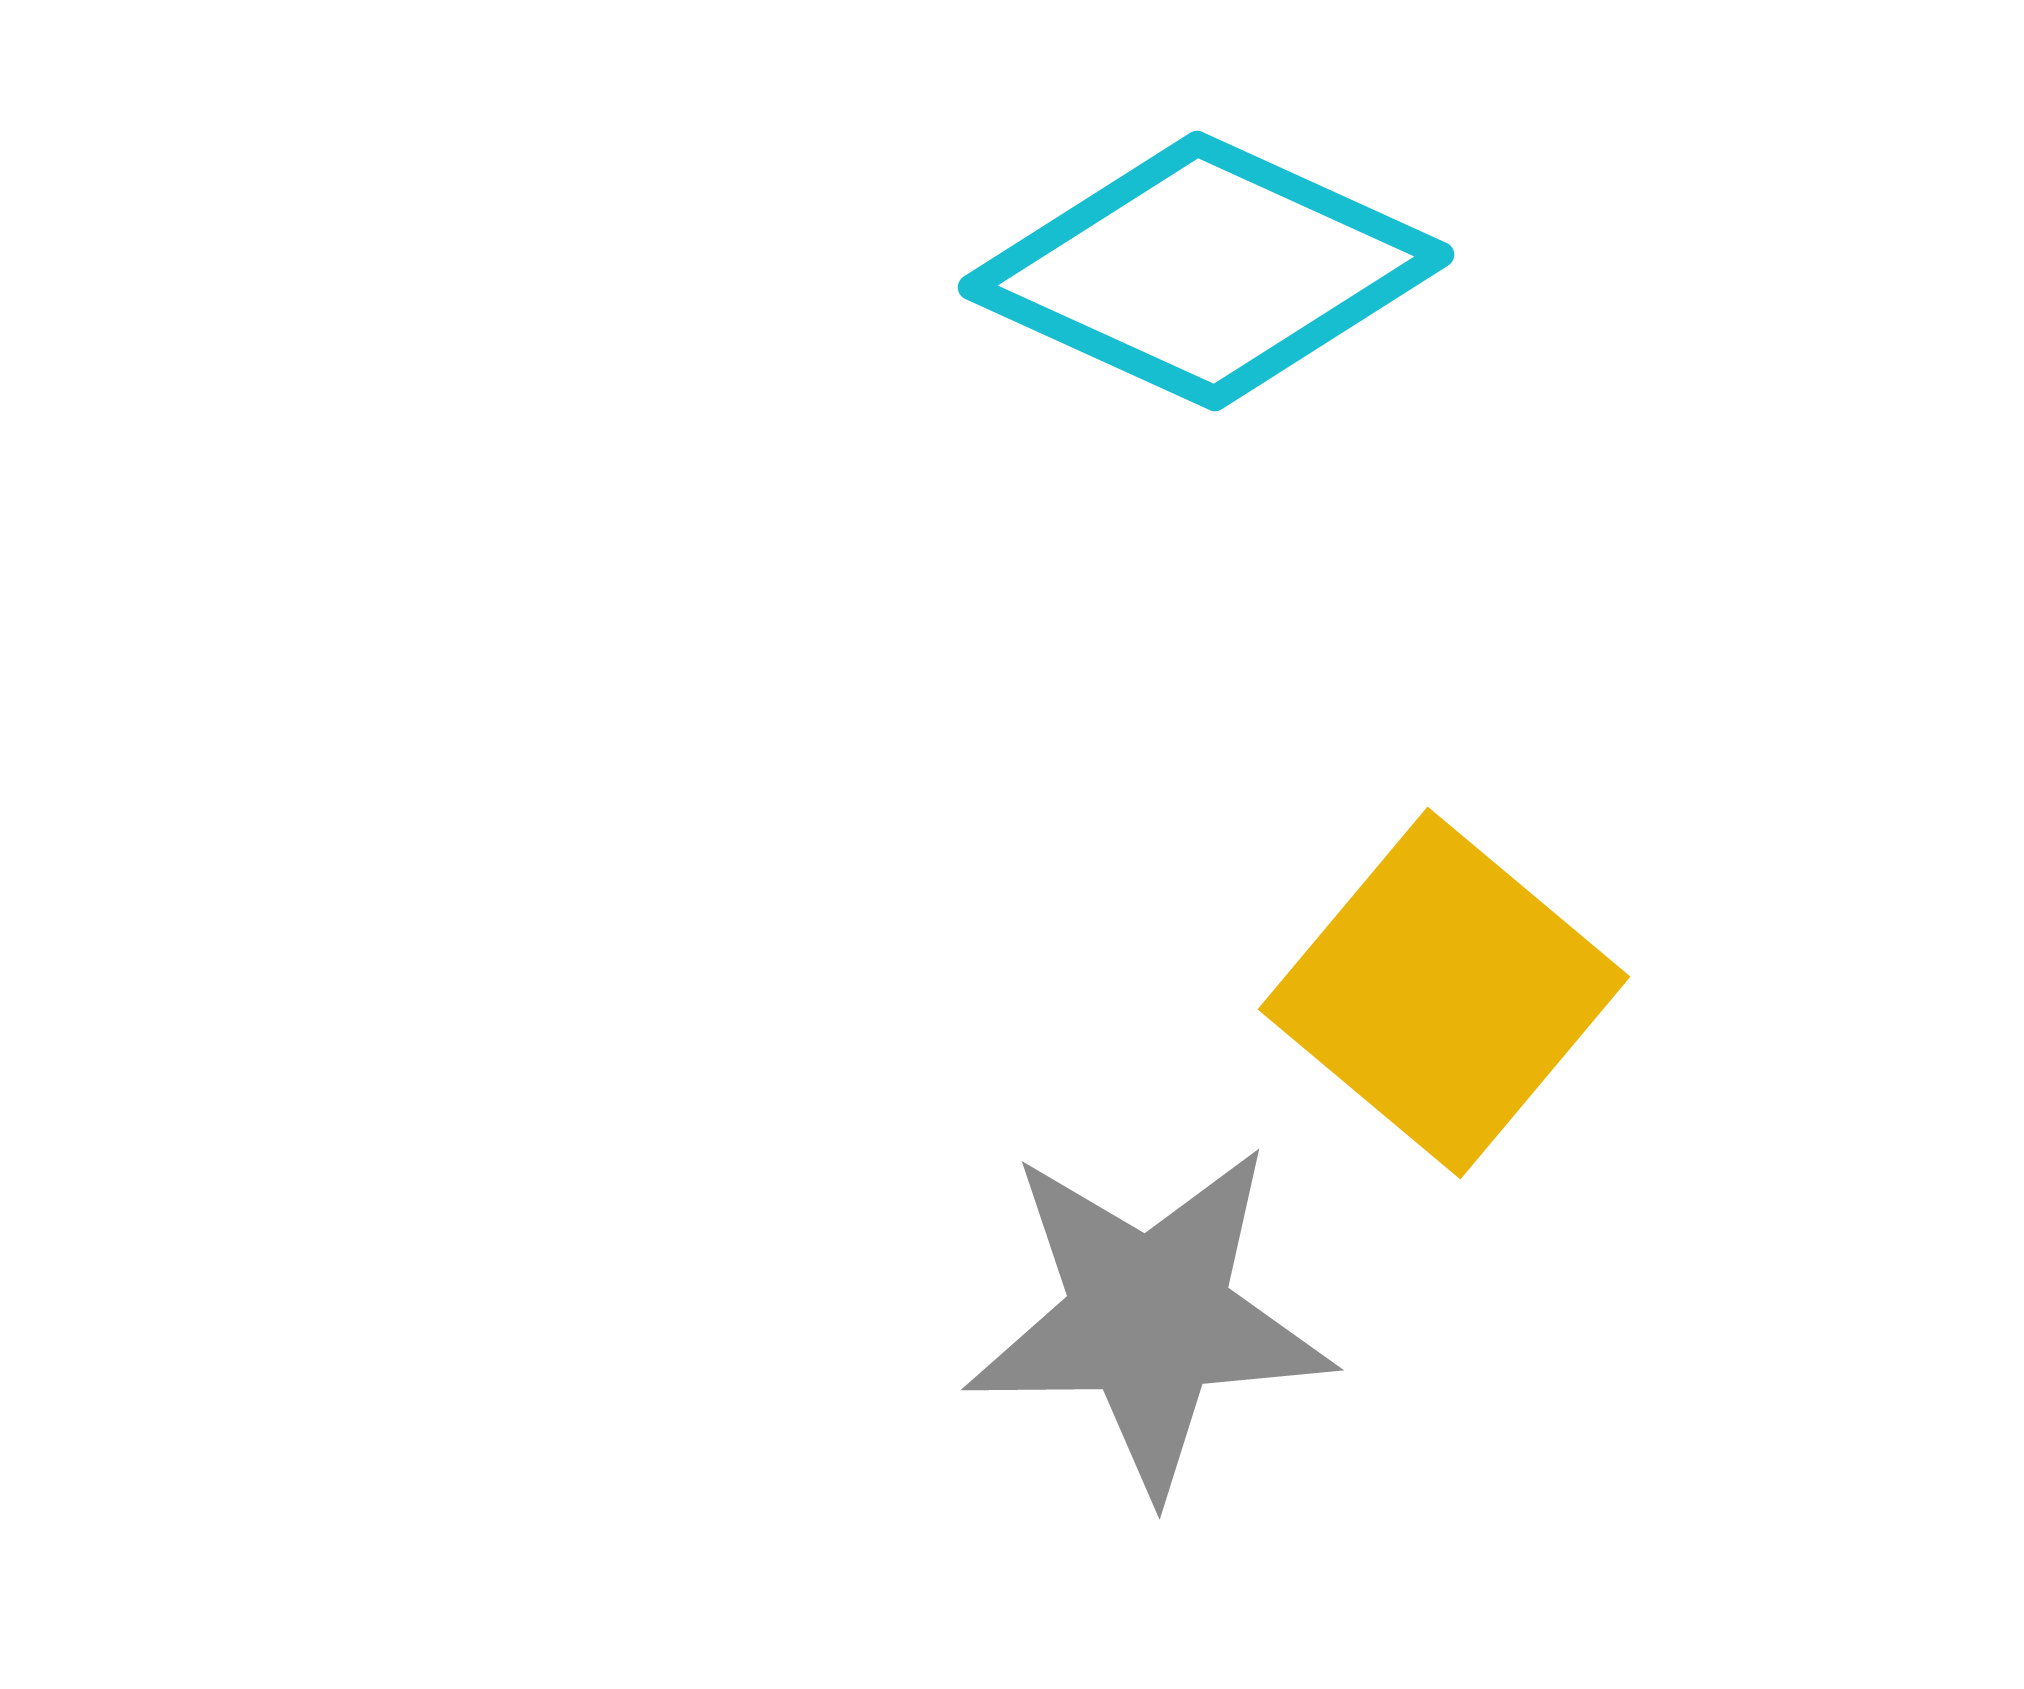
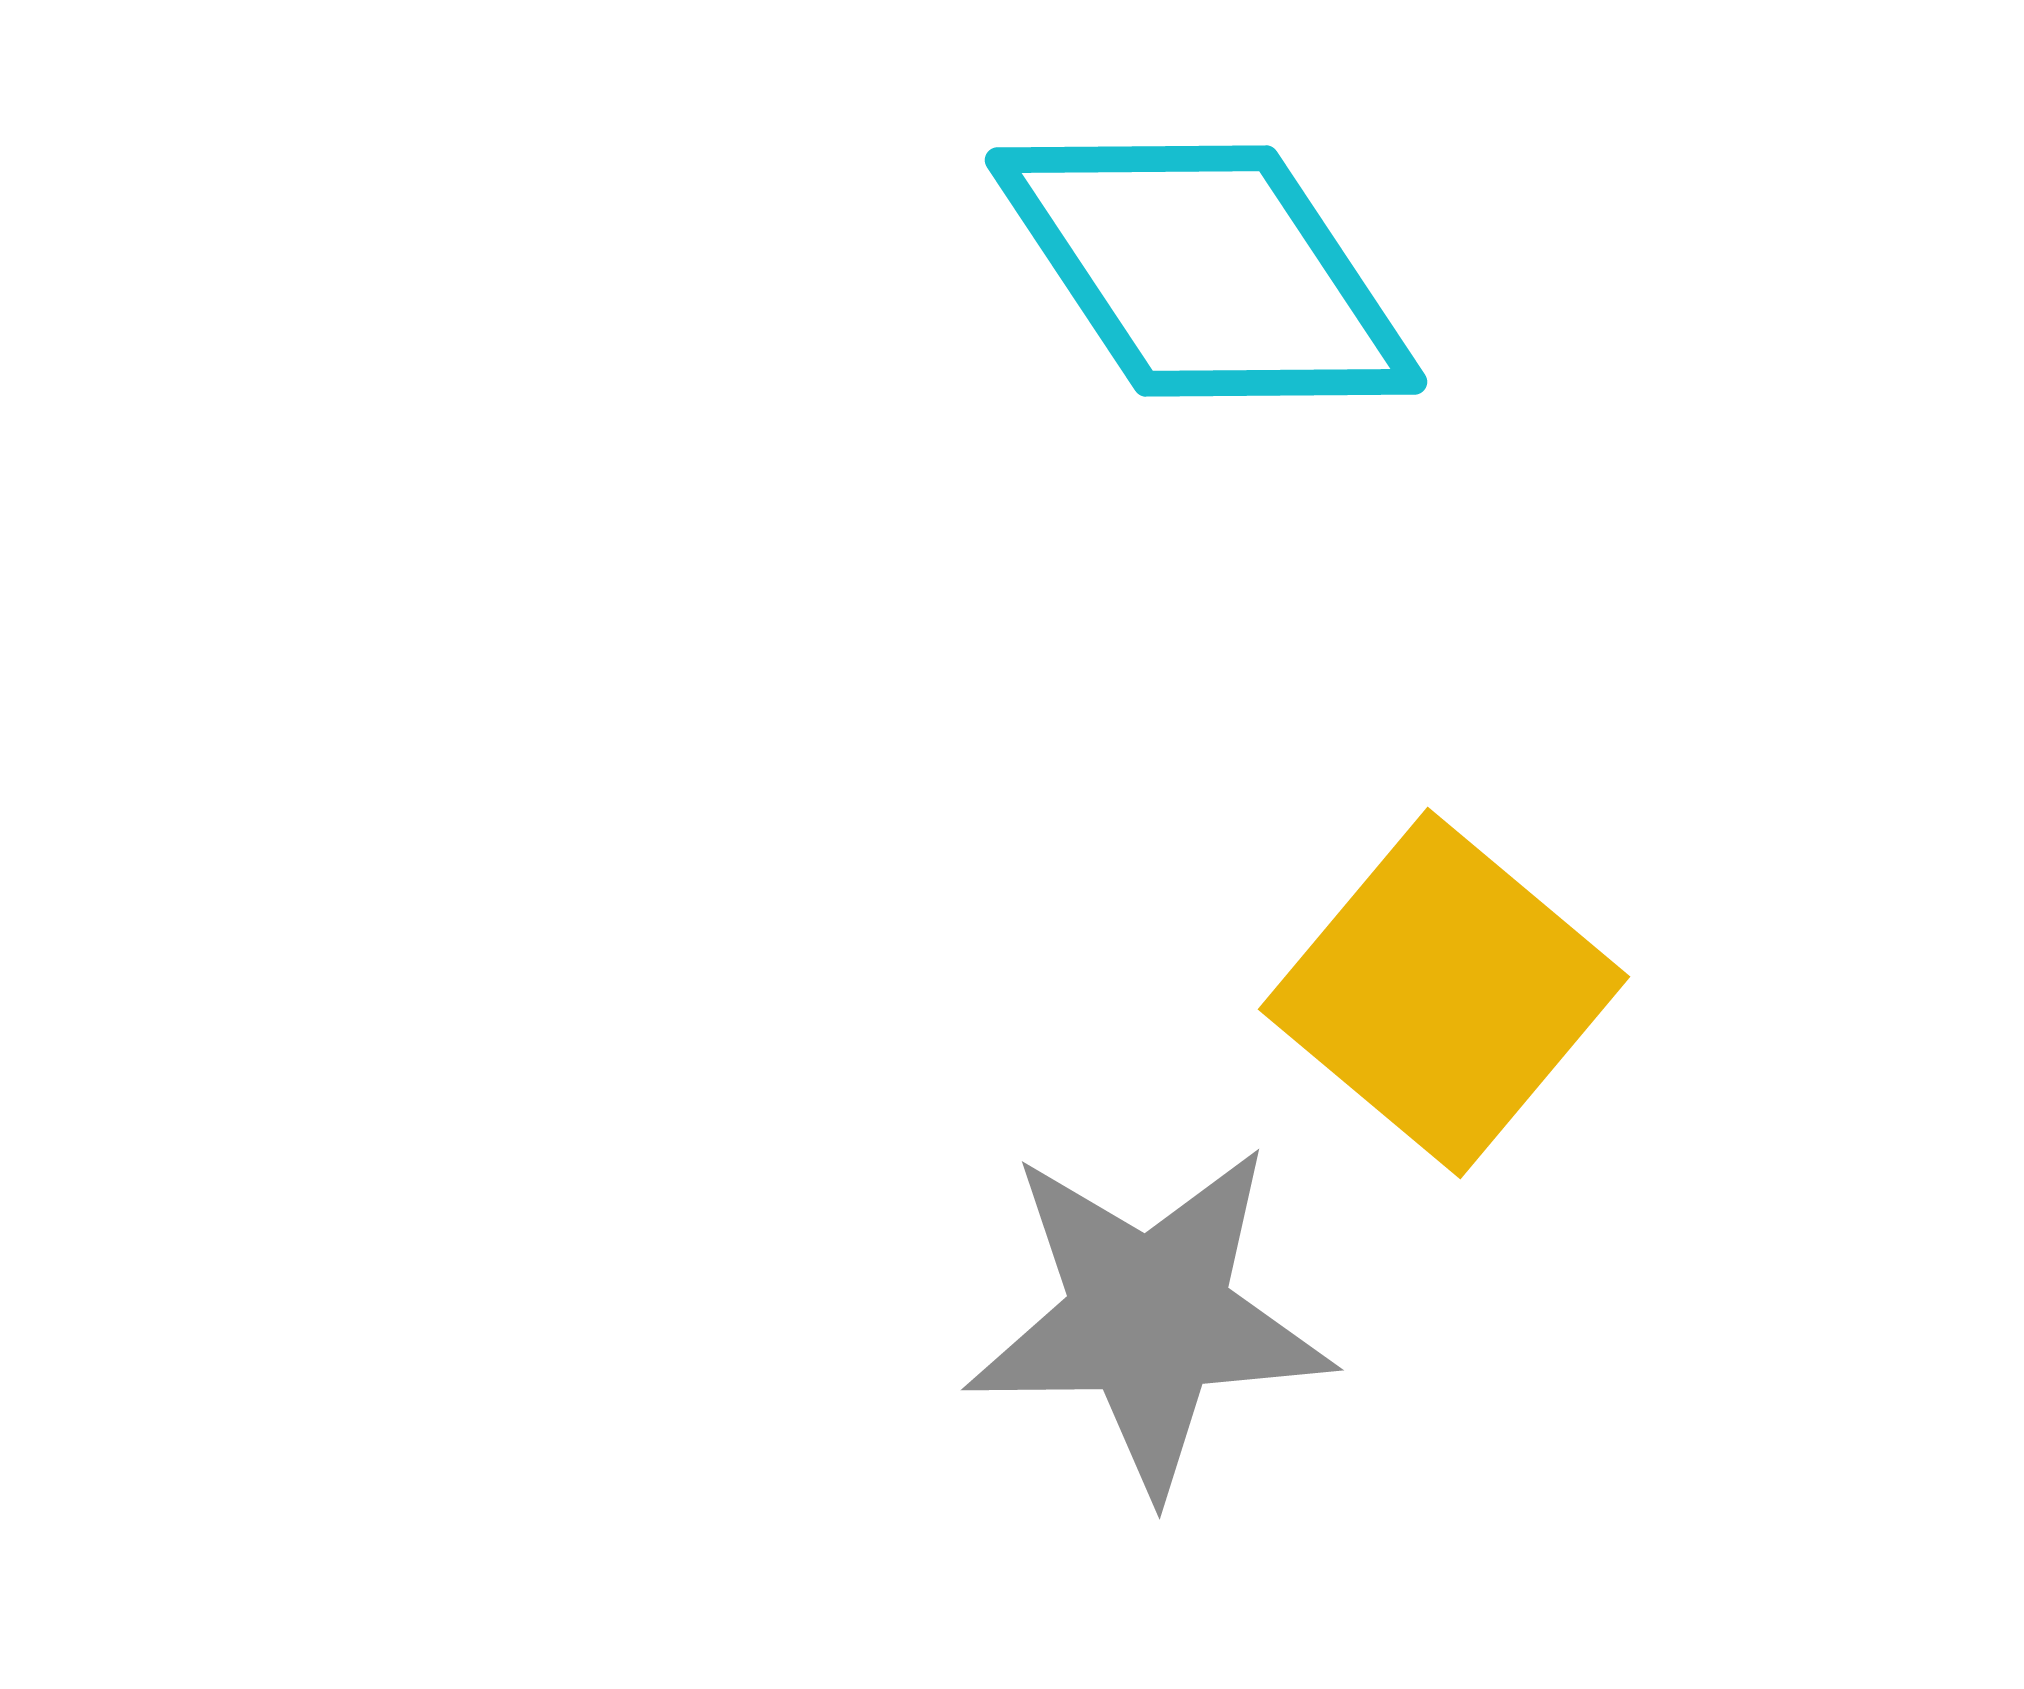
cyan diamond: rotated 32 degrees clockwise
